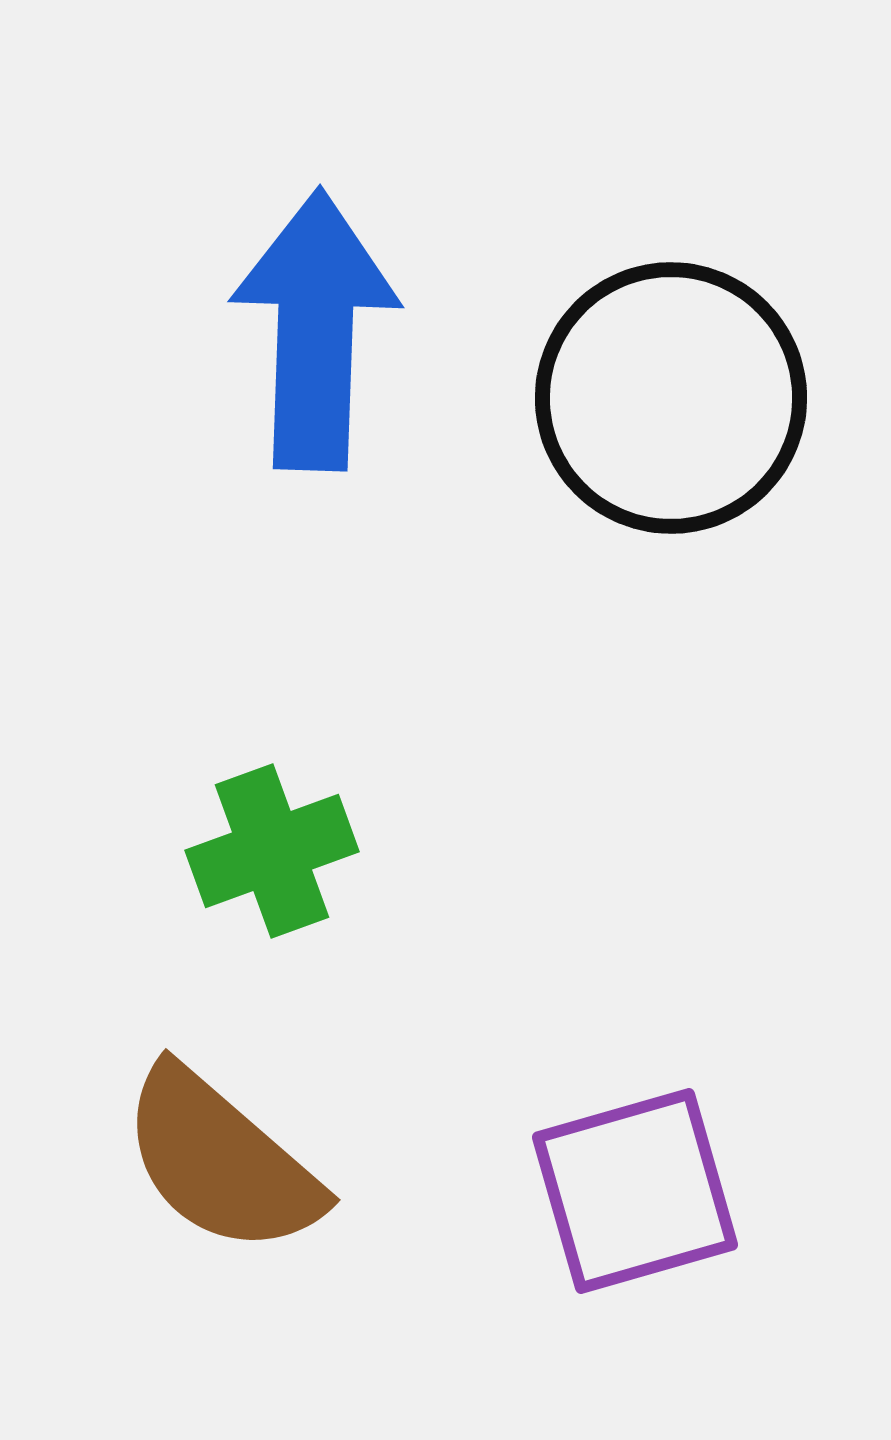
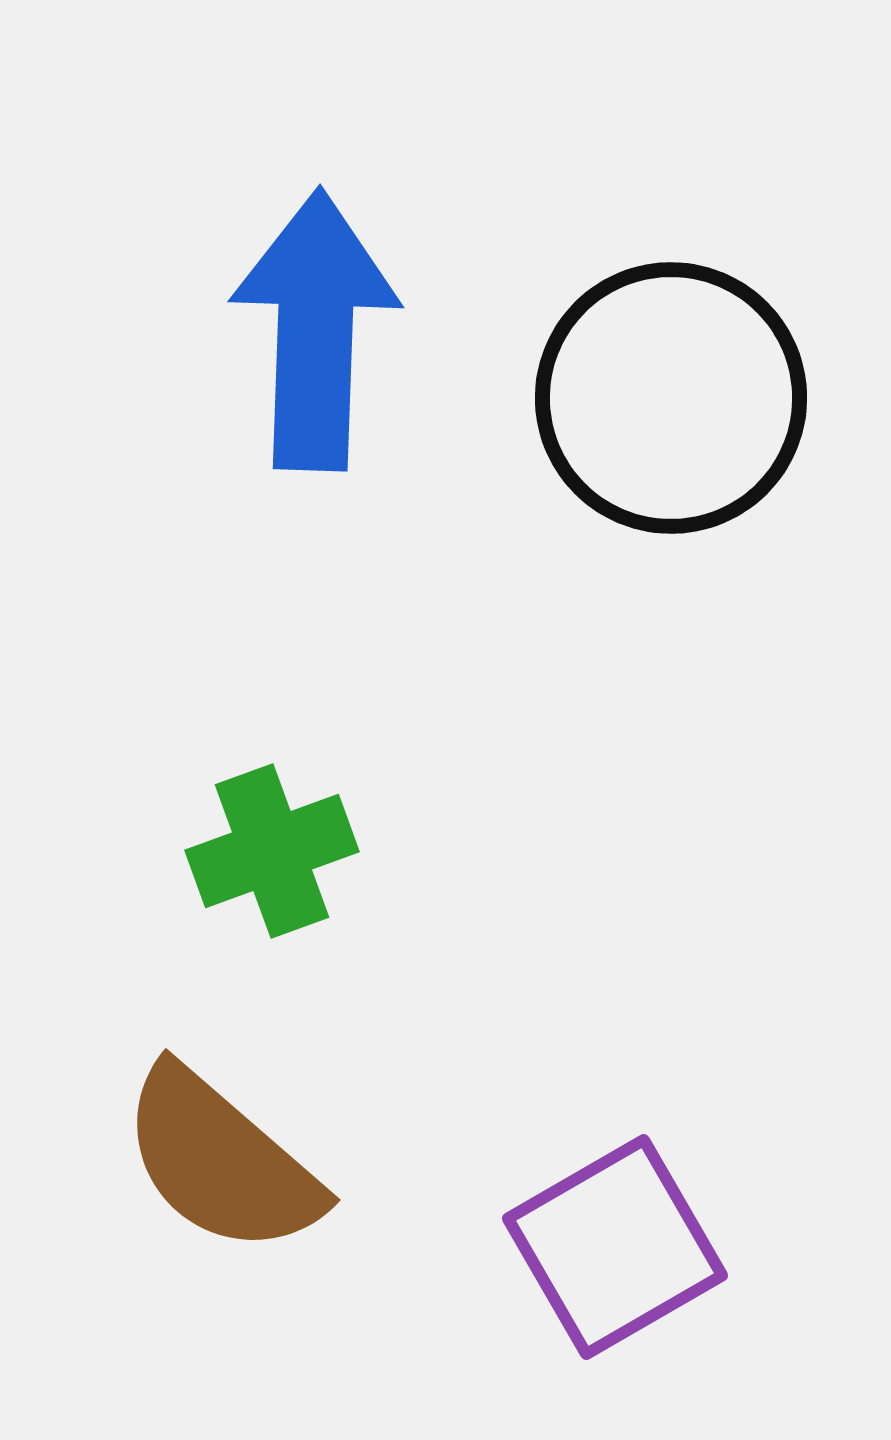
purple square: moved 20 px left, 56 px down; rotated 14 degrees counterclockwise
